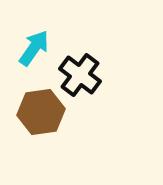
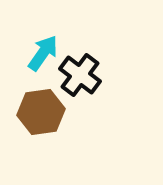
cyan arrow: moved 9 px right, 5 px down
